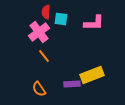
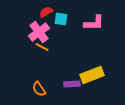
red semicircle: rotated 56 degrees clockwise
orange line: moved 2 px left, 9 px up; rotated 24 degrees counterclockwise
